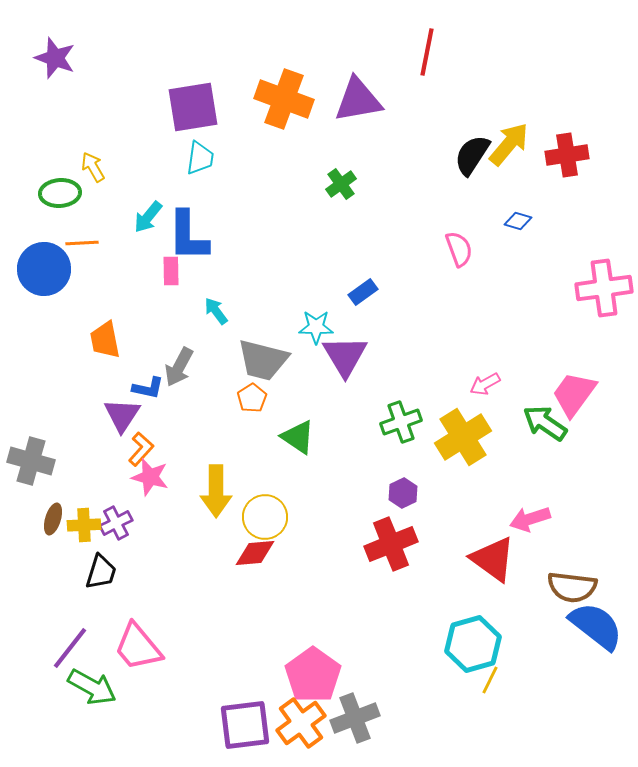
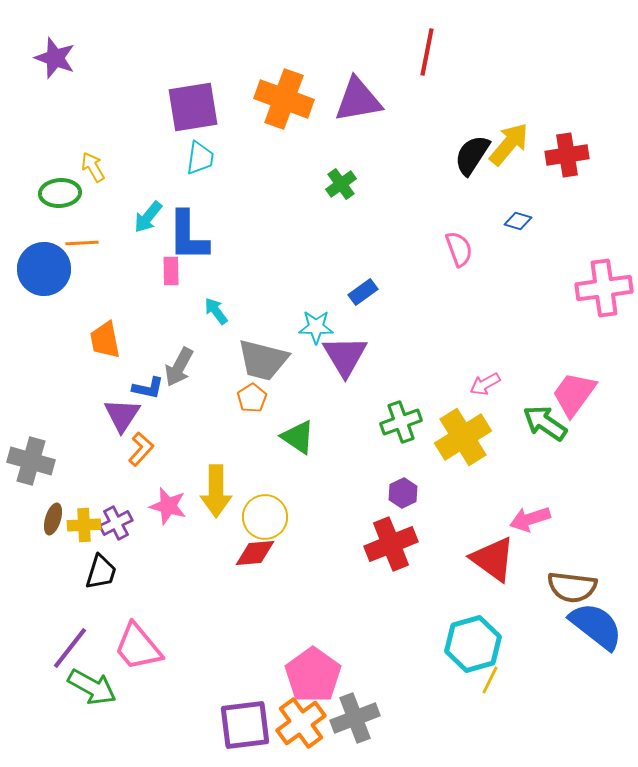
pink star at (150, 477): moved 18 px right, 29 px down
